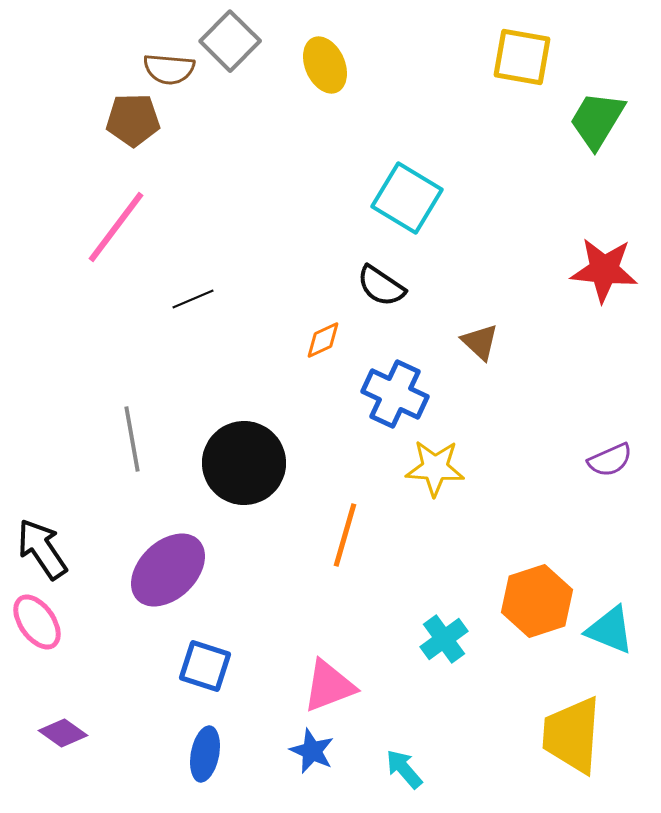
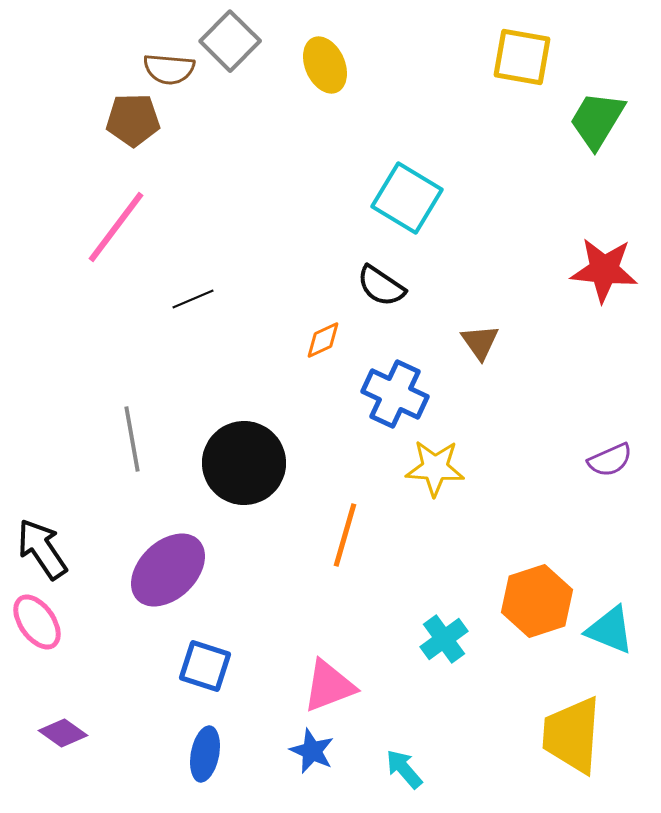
brown triangle: rotated 12 degrees clockwise
